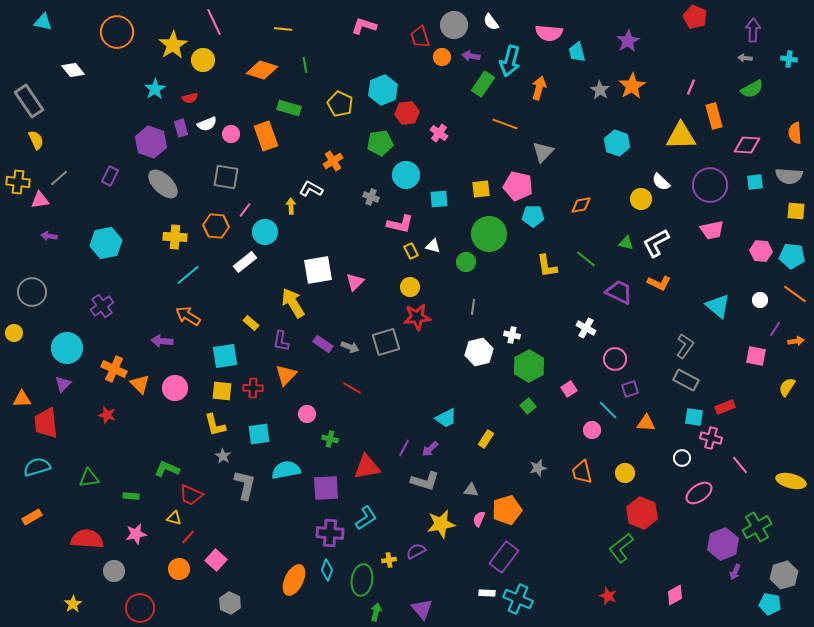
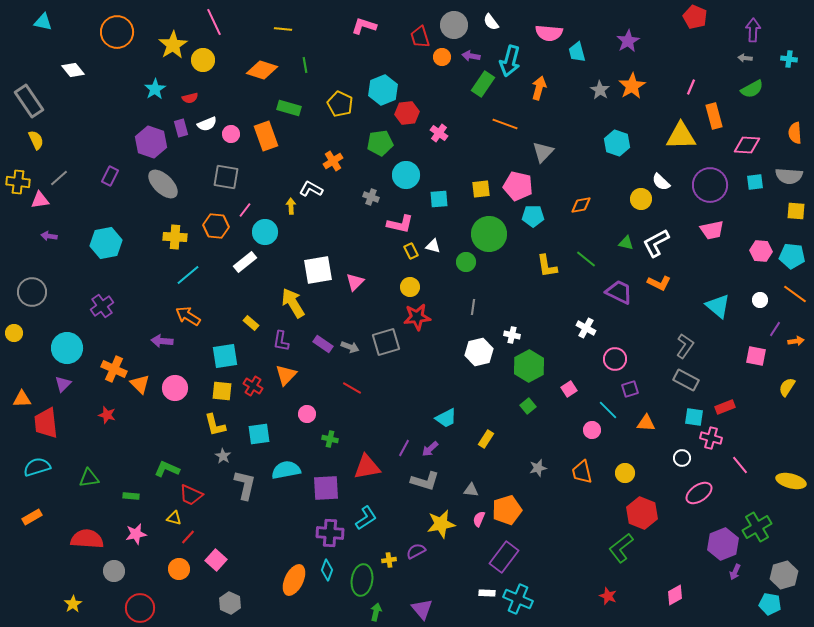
red cross at (253, 388): moved 2 px up; rotated 30 degrees clockwise
